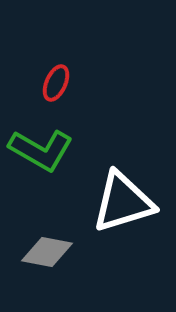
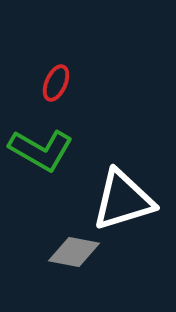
white triangle: moved 2 px up
gray diamond: moved 27 px right
